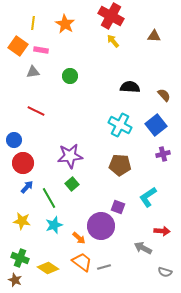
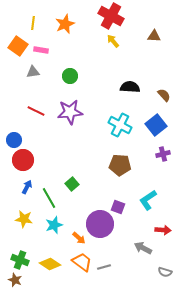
orange star: rotated 18 degrees clockwise
purple star: moved 44 px up
red circle: moved 3 px up
blue arrow: rotated 16 degrees counterclockwise
cyan L-shape: moved 3 px down
yellow star: moved 2 px right, 2 px up
purple circle: moved 1 px left, 2 px up
red arrow: moved 1 px right, 1 px up
green cross: moved 2 px down
yellow diamond: moved 2 px right, 4 px up
